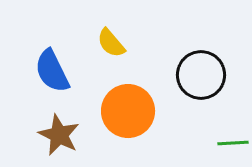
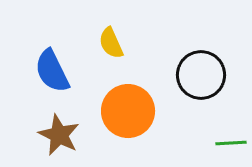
yellow semicircle: rotated 16 degrees clockwise
green line: moved 2 px left
